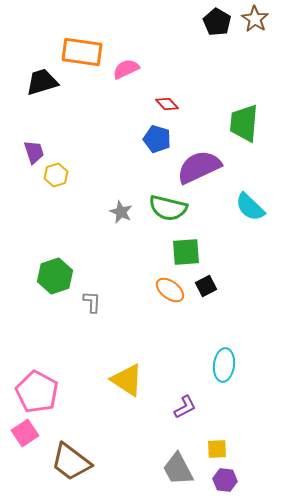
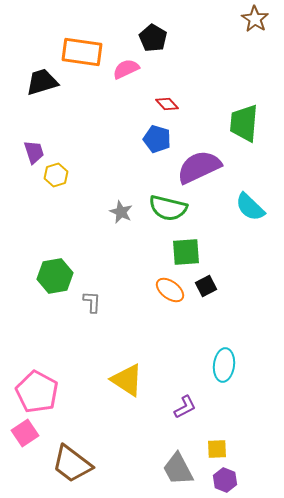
black pentagon: moved 64 px left, 16 px down
green hexagon: rotated 8 degrees clockwise
brown trapezoid: moved 1 px right, 2 px down
purple hexagon: rotated 15 degrees clockwise
